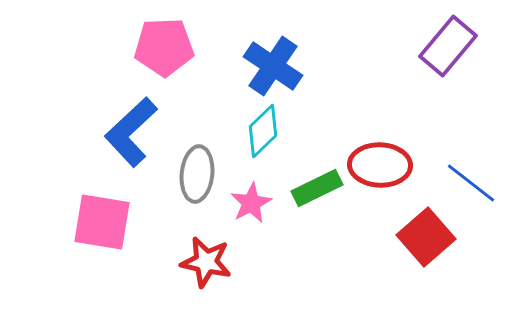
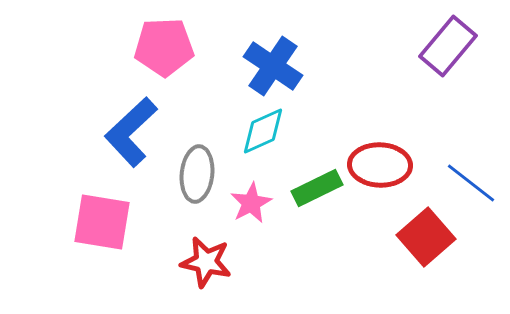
cyan diamond: rotated 20 degrees clockwise
